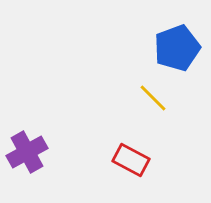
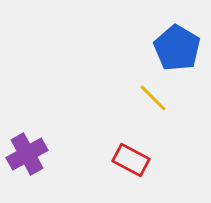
blue pentagon: rotated 21 degrees counterclockwise
purple cross: moved 2 px down
